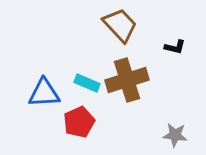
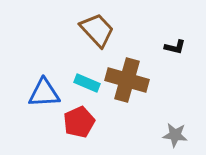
brown trapezoid: moved 23 px left, 5 px down
brown cross: rotated 33 degrees clockwise
